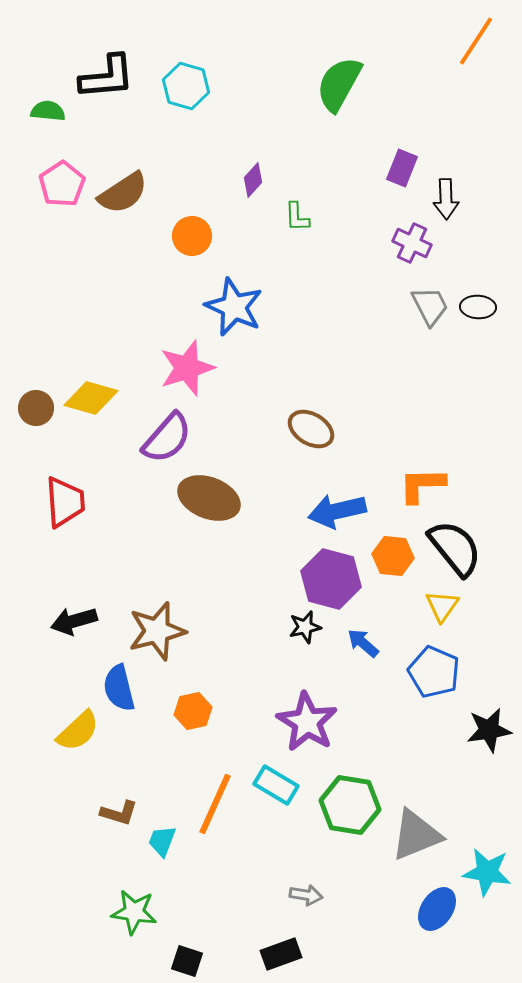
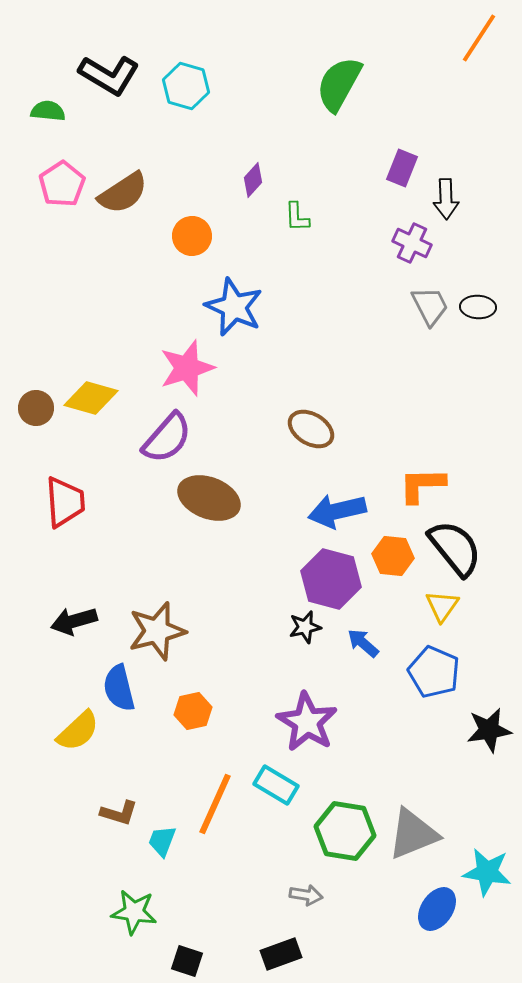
orange line at (476, 41): moved 3 px right, 3 px up
black L-shape at (107, 77): moved 2 px right, 2 px up; rotated 36 degrees clockwise
green hexagon at (350, 805): moved 5 px left, 26 px down
gray triangle at (416, 835): moved 3 px left, 1 px up
